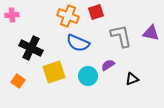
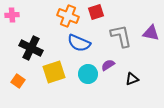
blue semicircle: moved 1 px right
cyan circle: moved 2 px up
